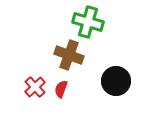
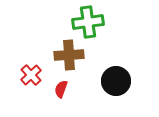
green cross: rotated 24 degrees counterclockwise
brown cross: rotated 24 degrees counterclockwise
red cross: moved 4 px left, 12 px up
